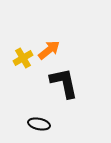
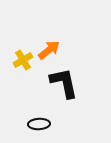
yellow cross: moved 2 px down
black ellipse: rotated 15 degrees counterclockwise
